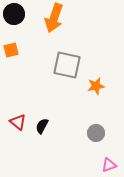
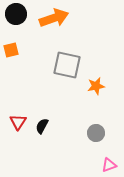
black circle: moved 2 px right
orange arrow: rotated 128 degrees counterclockwise
red triangle: rotated 24 degrees clockwise
